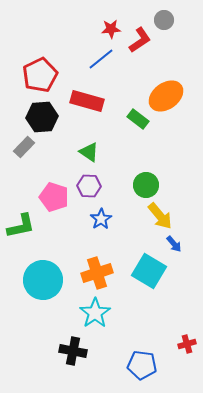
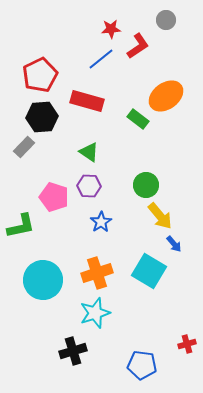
gray circle: moved 2 px right
red L-shape: moved 2 px left, 6 px down
blue star: moved 3 px down
cyan star: rotated 16 degrees clockwise
black cross: rotated 28 degrees counterclockwise
